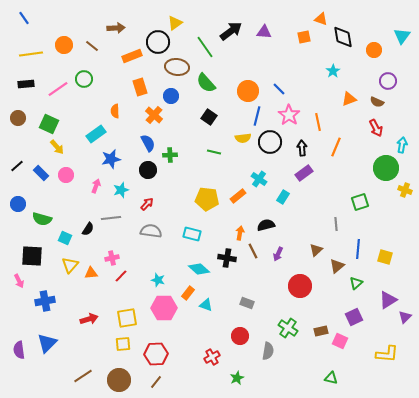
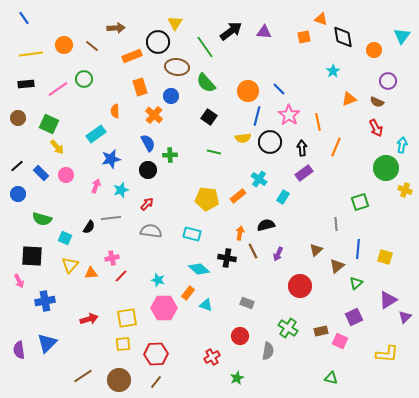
yellow triangle at (175, 23): rotated 21 degrees counterclockwise
blue circle at (18, 204): moved 10 px up
black semicircle at (88, 229): moved 1 px right, 2 px up
